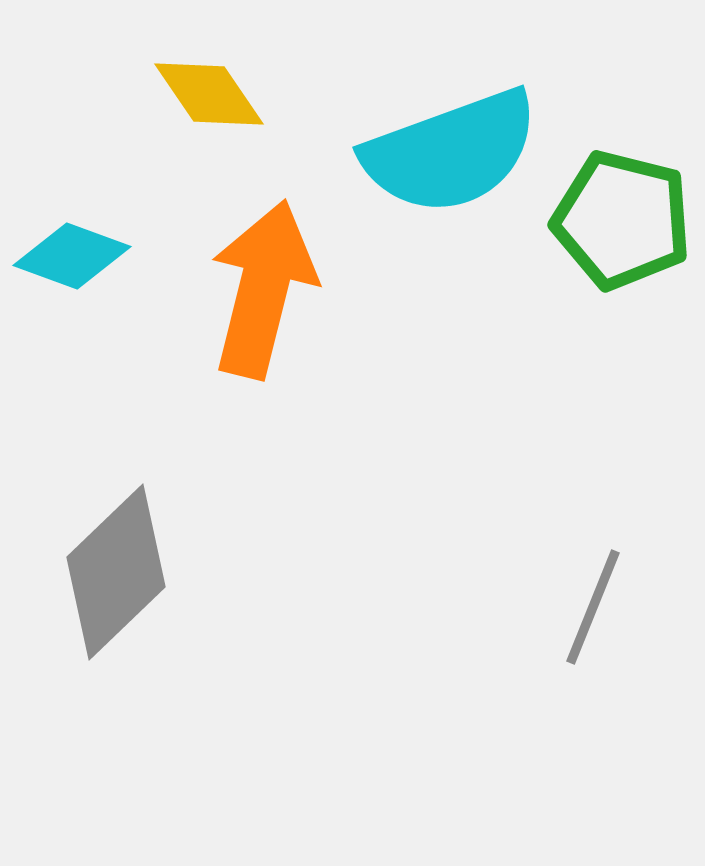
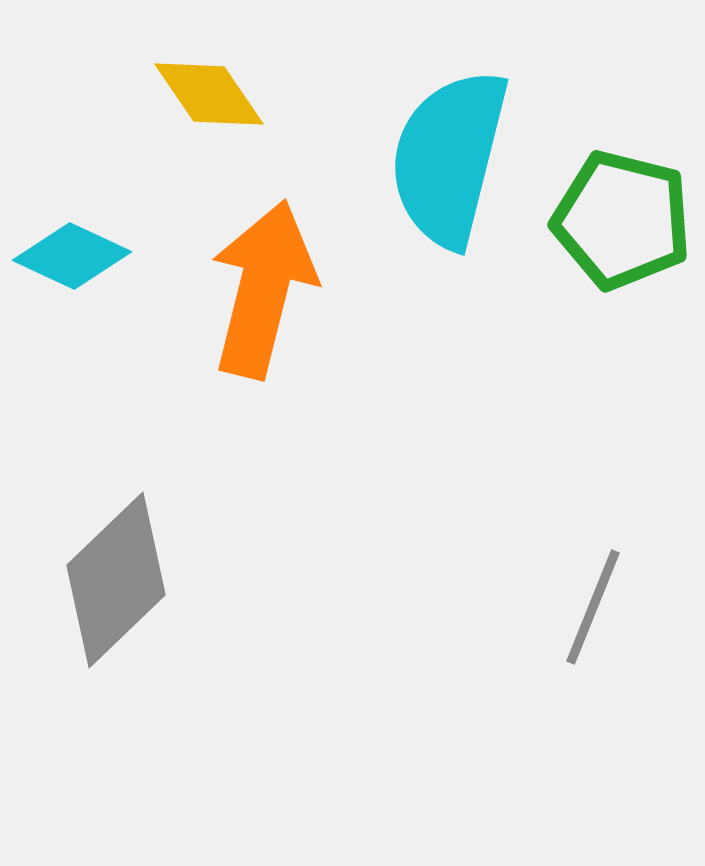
cyan semicircle: moved 2 px left, 6 px down; rotated 124 degrees clockwise
cyan diamond: rotated 5 degrees clockwise
gray diamond: moved 8 px down
